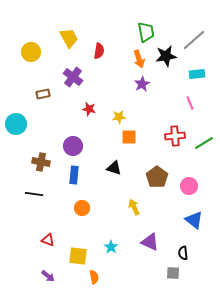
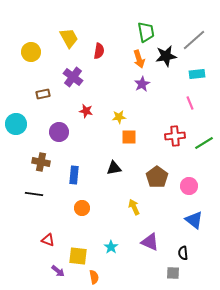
red star: moved 3 px left, 2 px down
purple circle: moved 14 px left, 14 px up
black triangle: rotated 28 degrees counterclockwise
purple arrow: moved 10 px right, 5 px up
